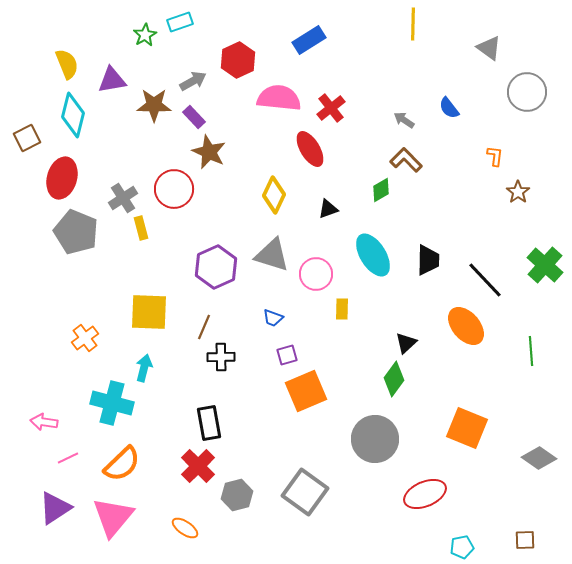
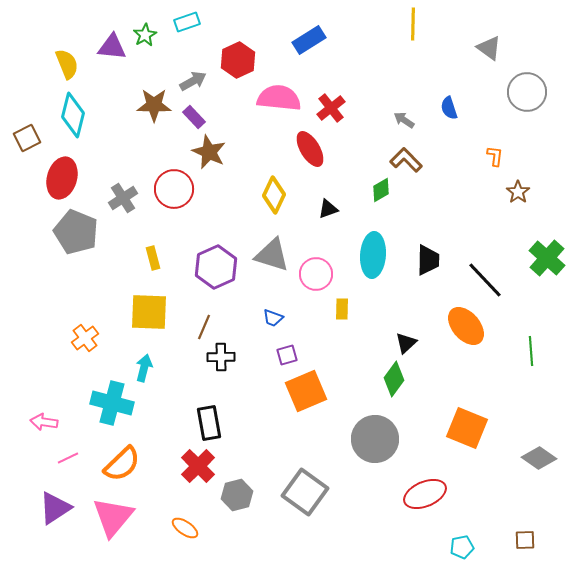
cyan rectangle at (180, 22): moved 7 px right
purple triangle at (112, 80): moved 33 px up; rotated 16 degrees clockwise
blue semicircle at (449, 108): rotated 20 degrees clockwise
yellow rectangle at (141, 228): moved 12 px right, 30 px down
cyan ellipse at (373, 255): rotated 36 degrees clockwise
green cross at (545, 265): moved 2 px right, 7 px up
